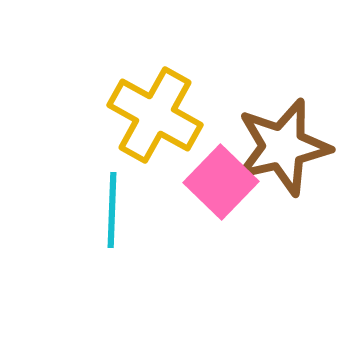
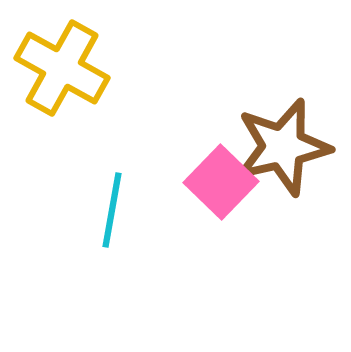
yellow cross: moved 93 px left, 47 px up
cyan line: rotated 8 degrees clockwise
